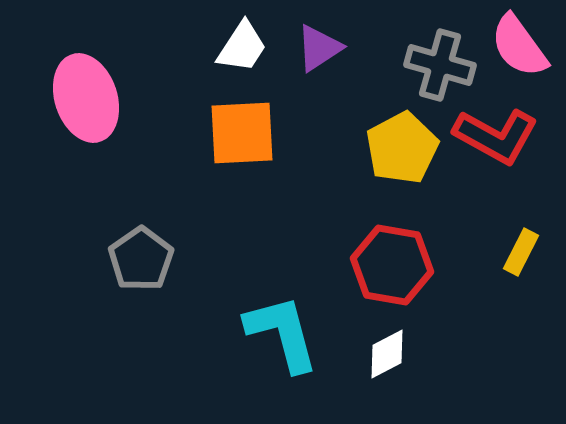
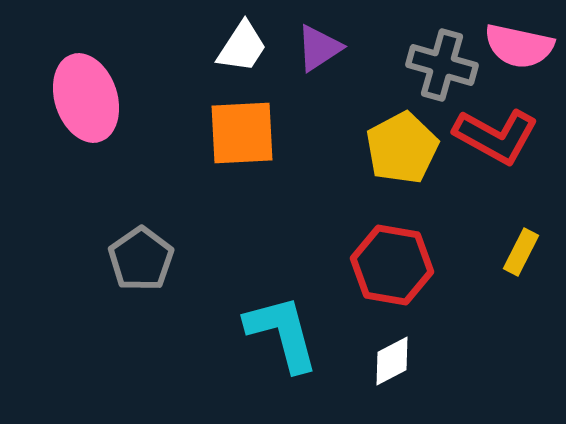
pink semicircle: rotated 42 degrees counterclockwise
gray cross: moved 2 px right
white diamond: moved 5 px right, 7 px down
